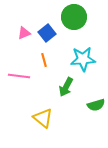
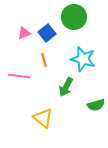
cyan star: rotated 20 degrees clockwise
